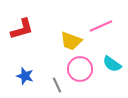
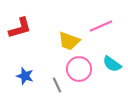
red L-shape: moved 2 px left, 1 px up
yellow trapezoid: moved 2 px left
pink circle: moved 1 px left
